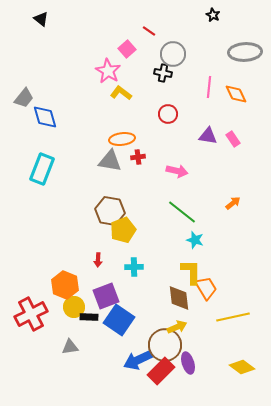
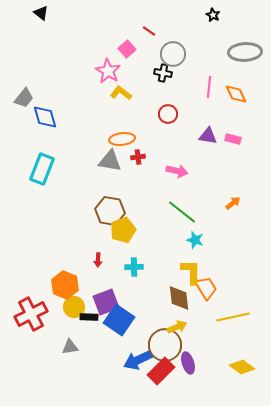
black triangle at (41, 19): moved 6 px up
pink rectangle at (233, 139): rotated 42 degrees counterclockwise
purple square at (106, 296): moved 6 px down
